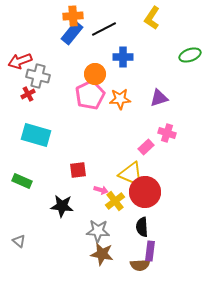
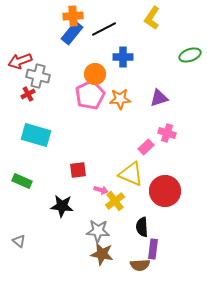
red circle: moved 20 px right, 1 px up
purple rectangle: moved 3 px right, 2 px up
